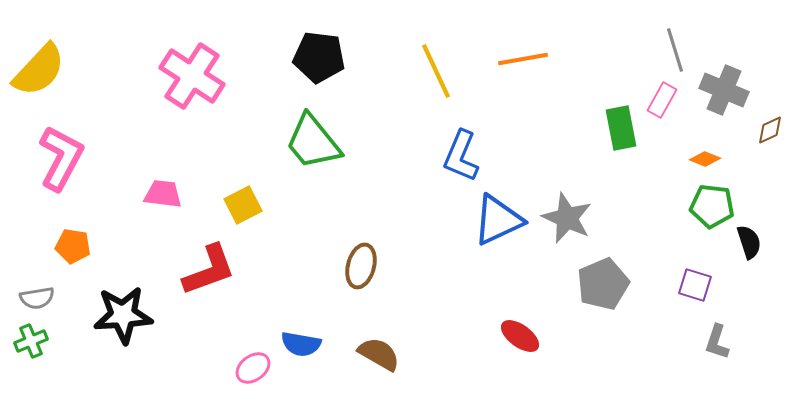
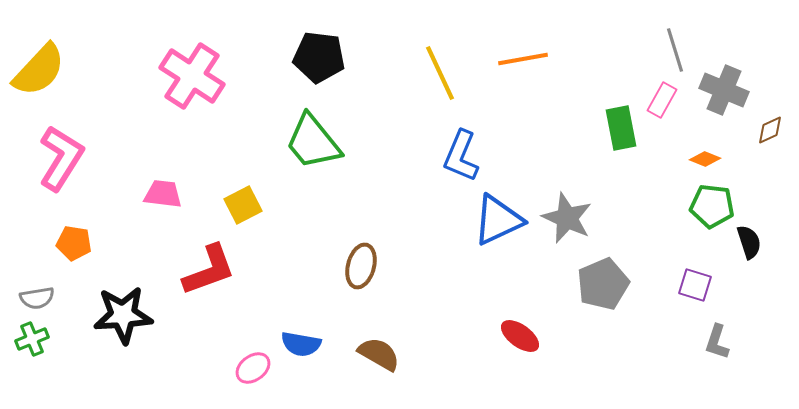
yellow line: moved 4 px right, 2 px down
pink L-shape: rotated 4 degrees clockwise
orange pentagon: moved 1 px right, 3 px up
green cross: moved 1 px right, 2 px up
